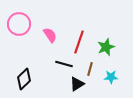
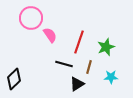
pink circle: moved 12 px right, 6 px up
brown line: moved 1 px left, 2 px up
black diamond: moved 10 px left
